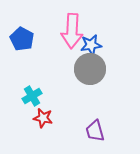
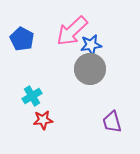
pink arrow: rotated 44 degrees clockwise
red star: moved 2 px down; rotated 18 degrees counterclockwise
purple trapezoid: moved 17 px right, 9 px up
